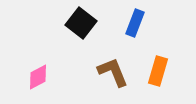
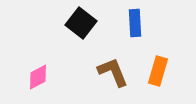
blue rectangle: rotated 24 degrees counterclockwise
